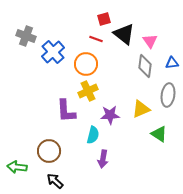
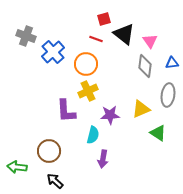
green triangle: moved 1 px left, 1 px up
